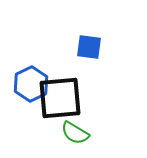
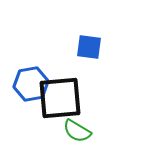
blue hexagon: rotated 16 degrees clockwise
green semicircle: moved 2 px right, 2 px up
